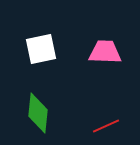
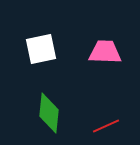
green diamond: moved 11 px right
